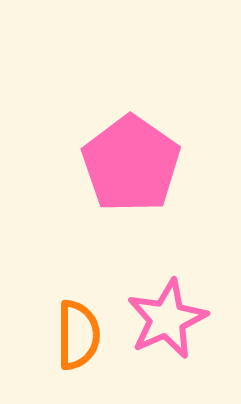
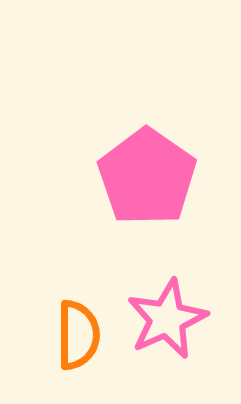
pink pentagon: moved 16 px right, 13 px down
